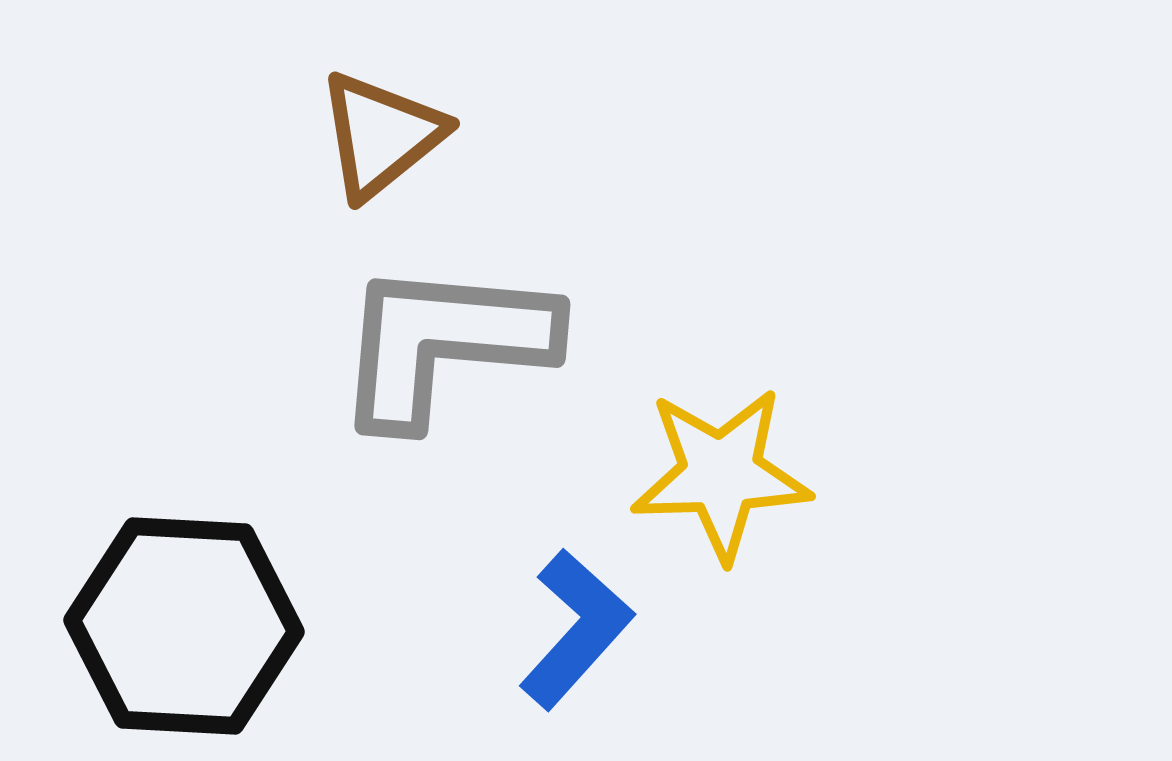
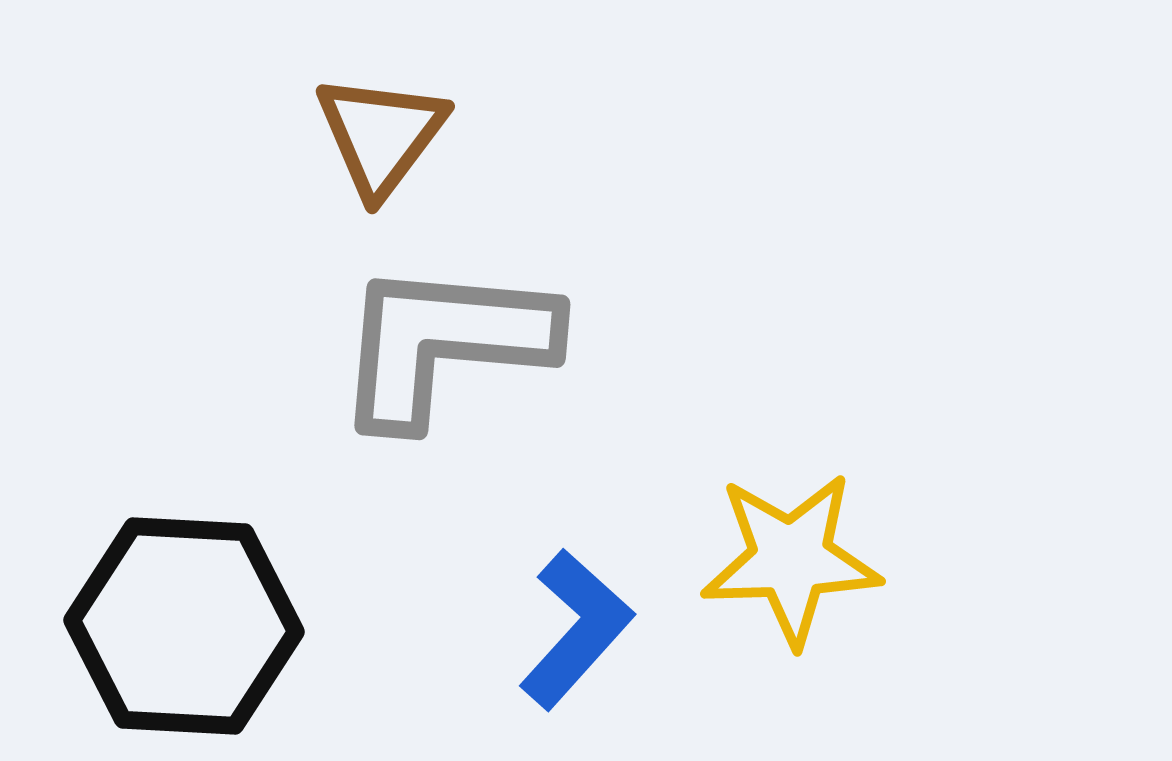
brown triangle: rotated 14 degrees counterclockwise
yellow star: moved 70 px right, 85 px down
